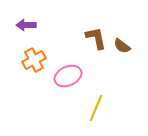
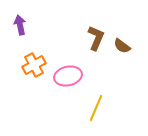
purple arrow: moved 6 px left; rotated 78 degrees clockwise
brown L-shape: rotated 35 degrees clockwise
orange cross: moved 5 px down
pink ellipse: rotated 12 degrees clockwise
